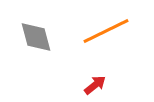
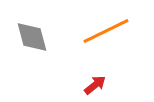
gray diamond: moved 4 px left
